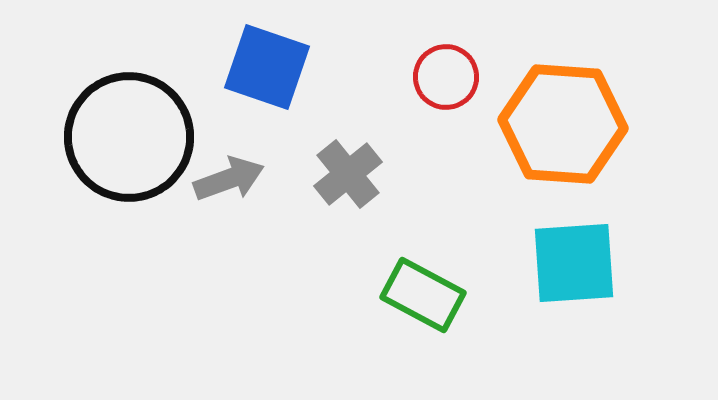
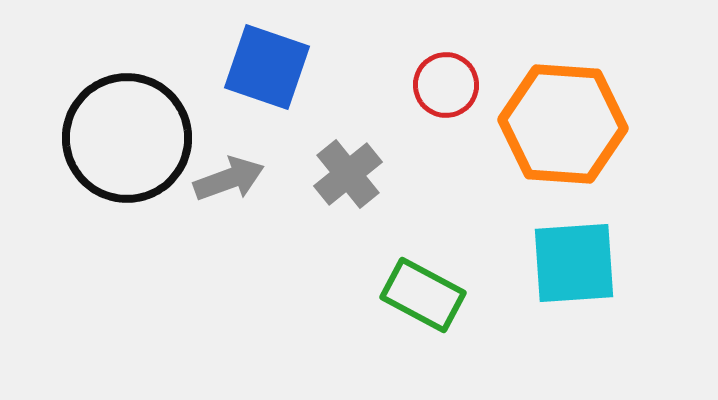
red circle: moved 8 px down
black circle: moved 2 px left, 1 px down
